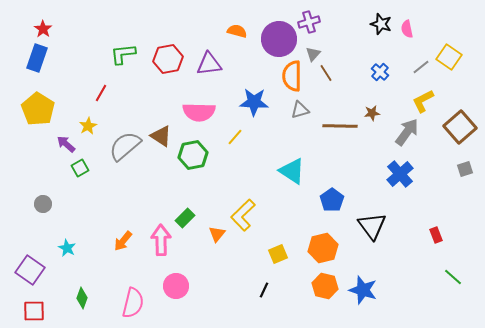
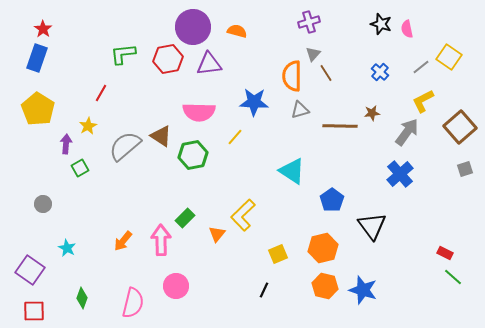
purple circle at (279, 39): moved 86 px left, 12 px up
purple arrow at (66, 144): rotated 54 degrees clockwise
red rectangle at (436, 235): moved 9 px right, 18 px down; rotated 42 degrees counterclockwise
